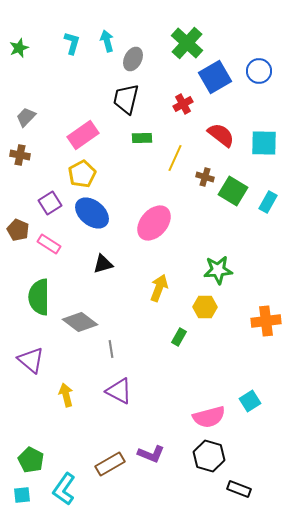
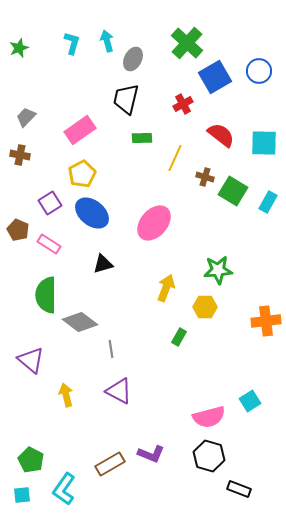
pink rectangle at (83, 135): moved 3 px left, 5 px up
yellow arrow at (159, 288): moved 7 px right
green semicircle at (39, 297): moved 7 px right, 2 px up
